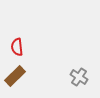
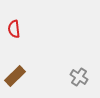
red semicircle: moved 3 px left, 18 px up
